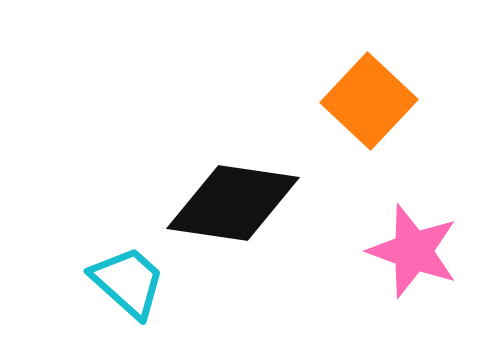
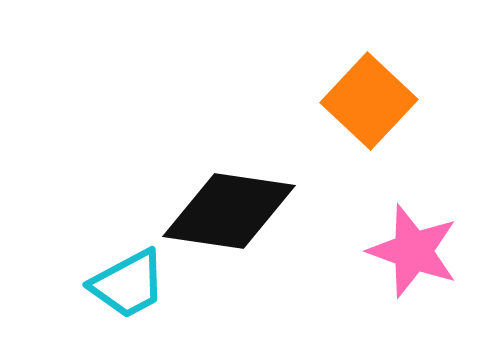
black diamond: moved 4 px left, 8 px down
cyan trapezoid: moved 2 px down; rotated 110 degrees clockwise
